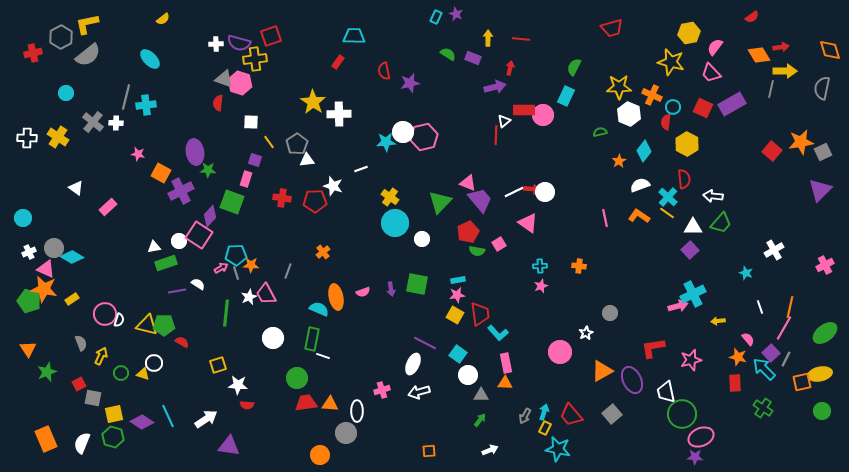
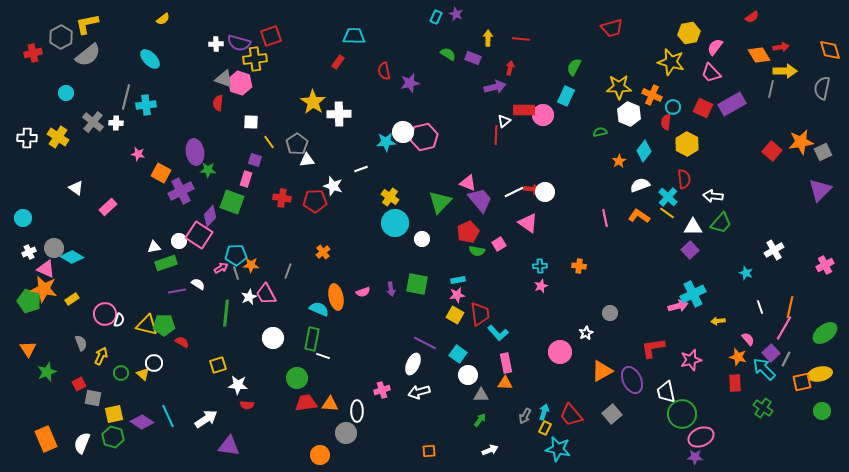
yellow triangle at (143, 374): rotated 24 degrees clockwise
